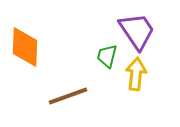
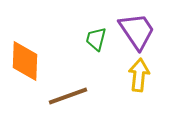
orange diamond: moved 14 px down
green trapezoid: moved 11 px left, 17 px up
yellow arrow: moved 3 px right, 1 px down
